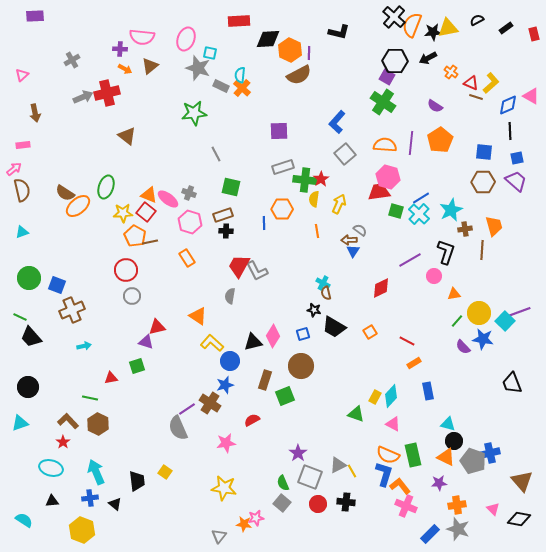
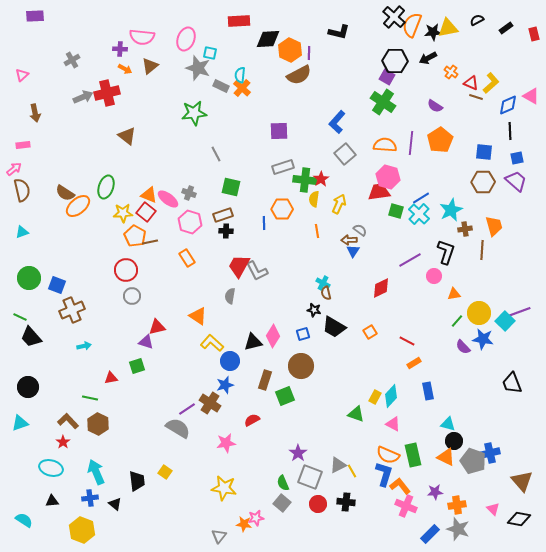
gray semicircle at (178, 428): rotated 145 degrees clockwise
purple star at (439, 483): moved 4 px left, 9 px down
